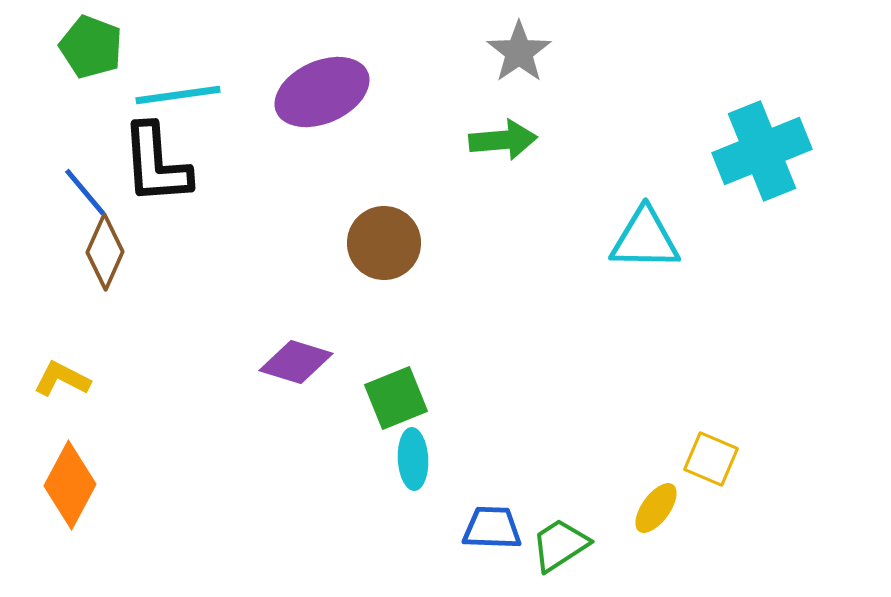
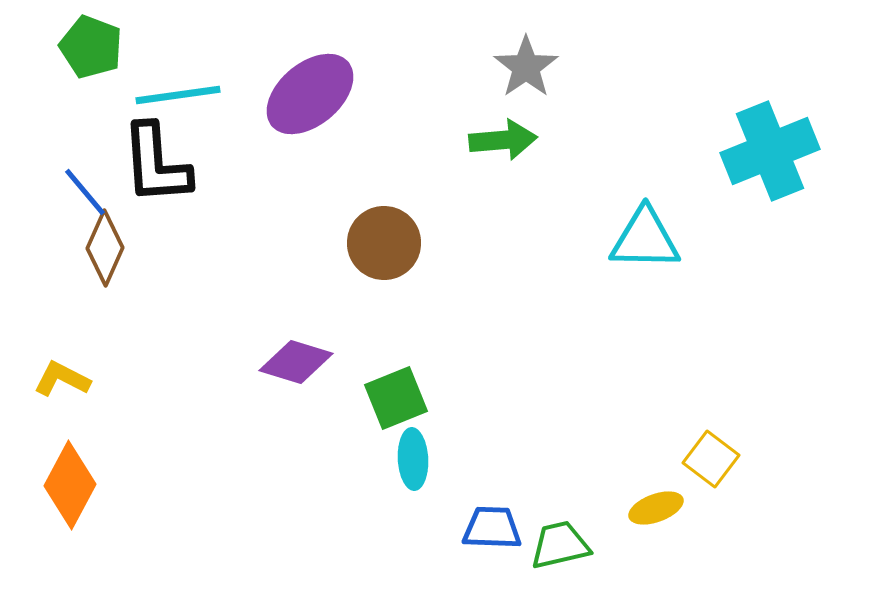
gray star: moved 7 px right, 15 px down
purple ellipse: moved 12 px left, 2 px down; rotated 16 degrees counterclockwise
cyan cross: moved 8 px right
brown diamond: moved 4 px up
yellow square: rotated 14 degrees clockwise
yellow ellipse: rotated 34 degrees clockwise
green trapezoid: rotated 20 degrees clockwise
